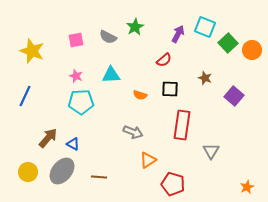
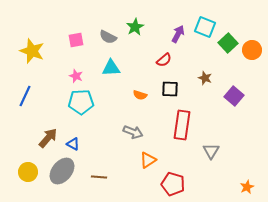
cyan triangle: moved 7 px up
